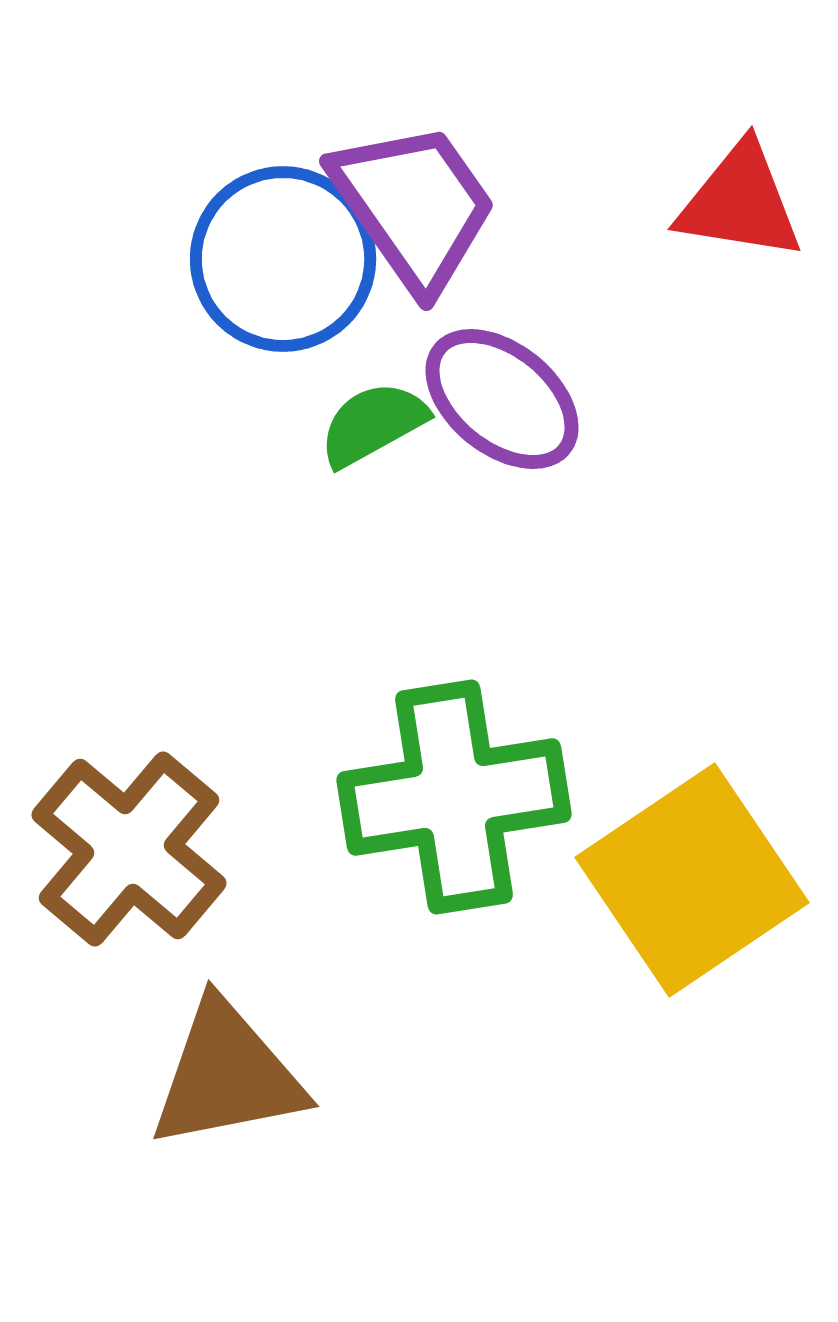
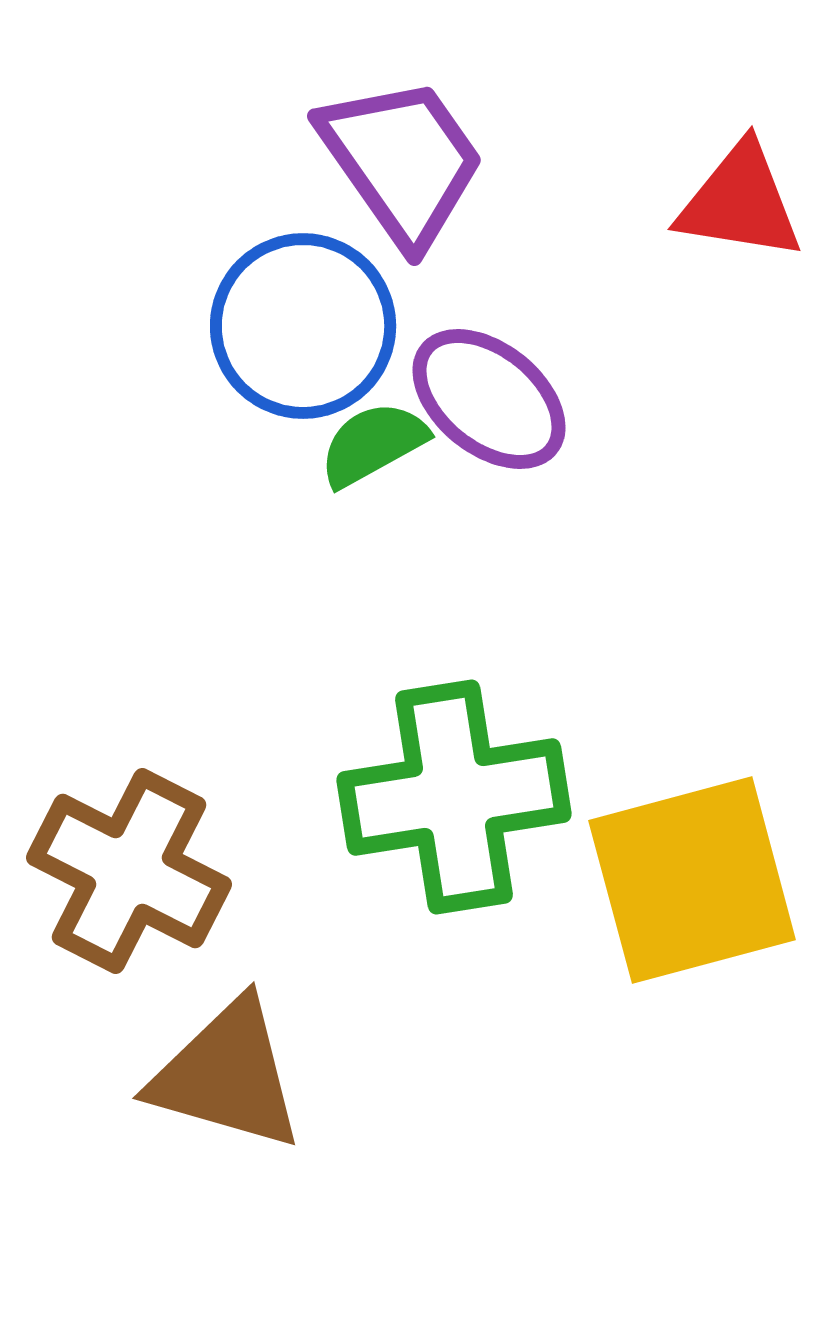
purple trapezoid: moved 12 px left, 45 px up
blue circle: moved 20 px right, 67 px down
purple ellipse: moved 13 px left
green semicircle: moved 20 px down
brown cross: moved 22 px down; rotated 13 degrees counterclockwise
yellow square: rotated 19 degrees clockwise
brown triangle: rotated 27 degrees clockwise
